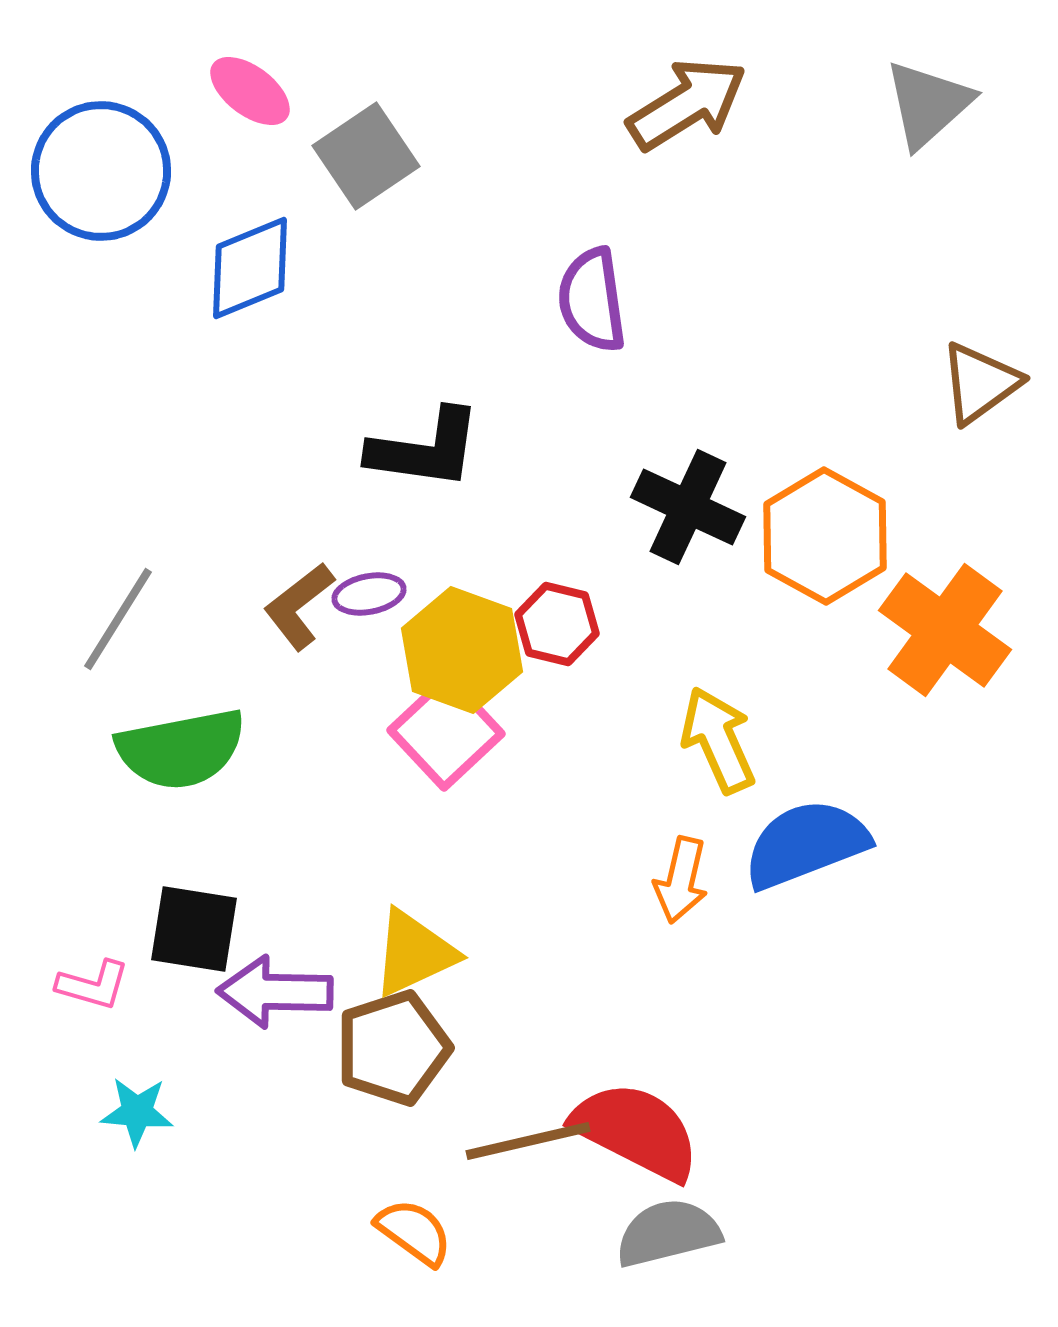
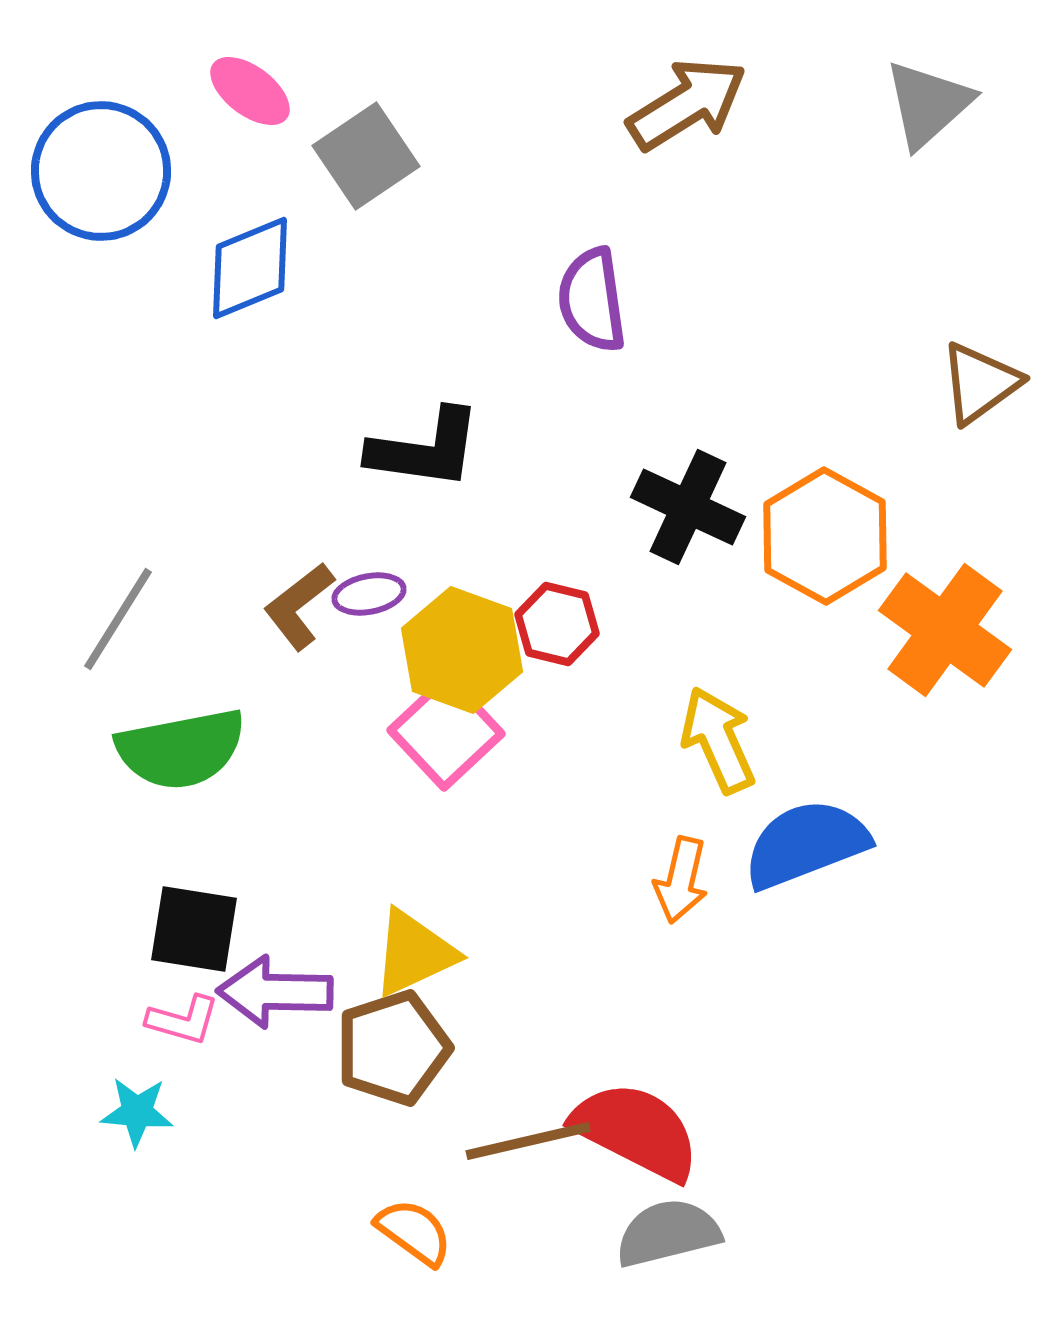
pink L-shape: moved 90 px right, 35 px down
